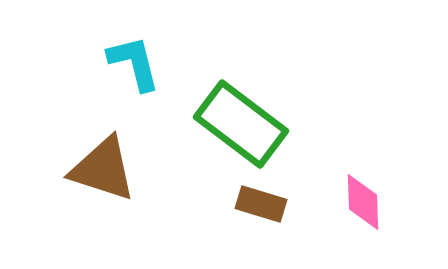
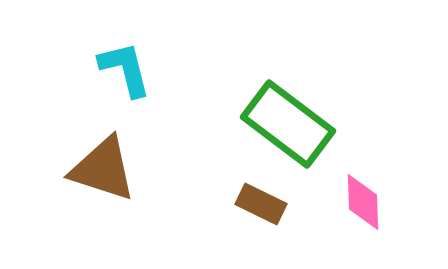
cyan L-shape: moved 9 px left, 6 px down
green rectangle: moved 47 px right
brown rectangle: rotated 9 degrees clockwise
